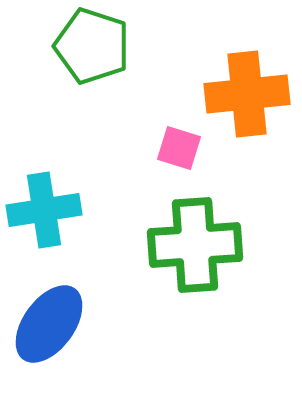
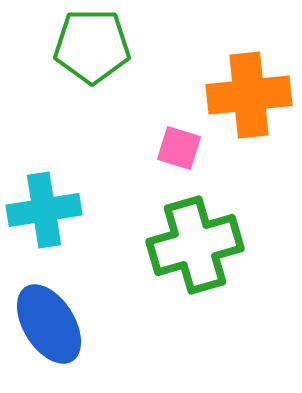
green pentagon: rotated 18 degrees counterclockwise
orange cross: moved 2 px right, 1 px down
green cross: rotated 12 degrees counterclockwise
blue ellipse: rotated 68 degrees counterclockwise
